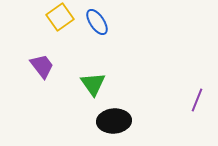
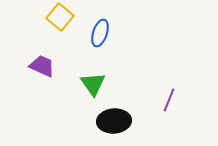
yellow square: rotated 16 degrees counterclockwise
blue ellipse: moved 3 px right, 11 px down; rotated 52 degrees clockwise
purple trapezoid: rotated 28 degrees counterclockwise
purple line: moved 28 px left
